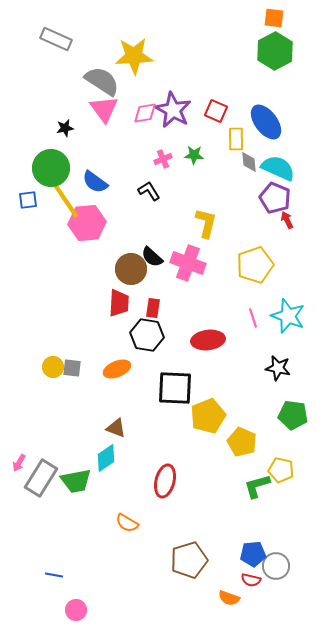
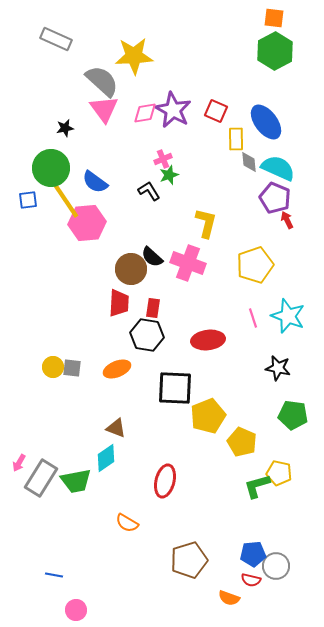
gray semicircle at (102, 81): rotated 9 degrees clockwise
green star at (194, 155): moved 25 px left, 20 px down; rotated 24 degrees counterclockwise
yellow pentagon at (281, 470): moved 2 px left, 3 px down
